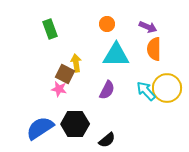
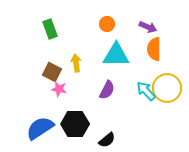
brown square: moved 13 px left, 2 px up
